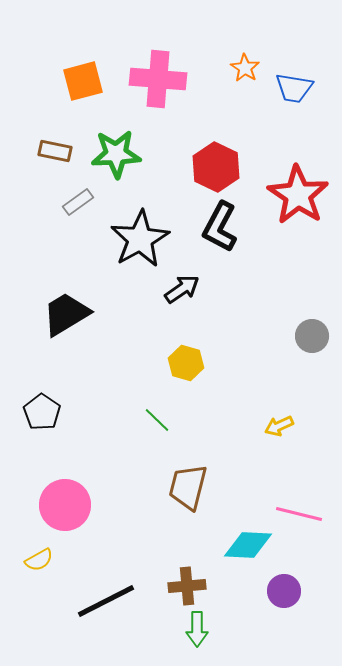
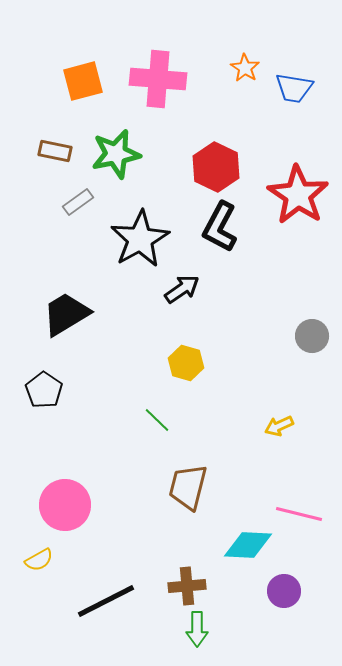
green star: rotated 9 degrees counterclockwise
black pentagon: moved 2 px right, 22 px up
